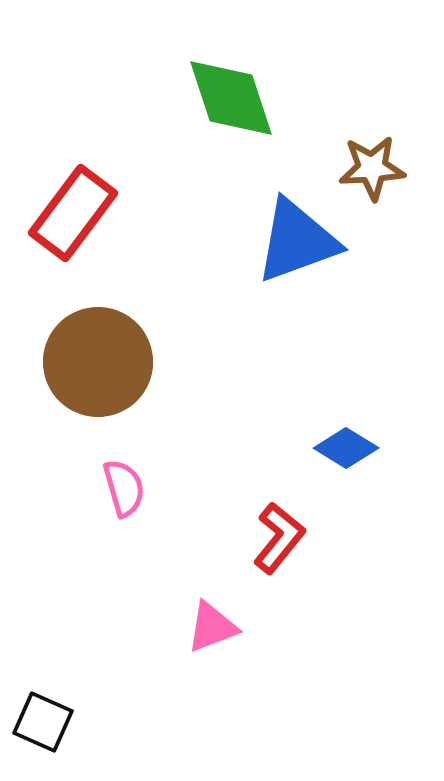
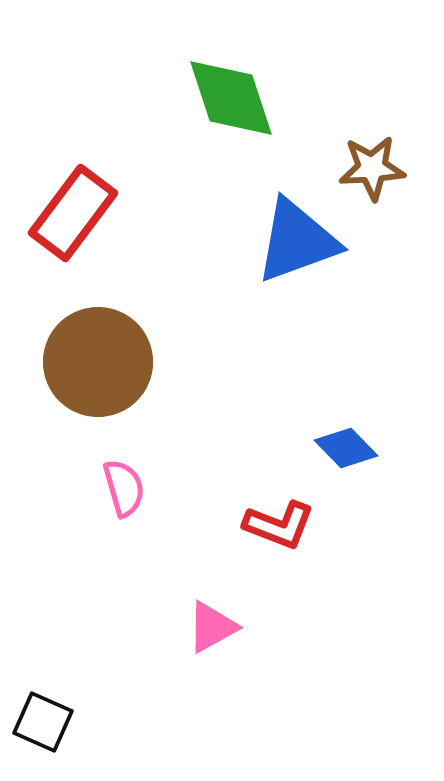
blue diamond: rotated 14 degrees clockwise
red L-shape: moved 13 px up; rotated 72 degrees clockwise
pink triangle: rotated 8 degrees counterclockwise
